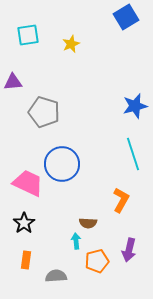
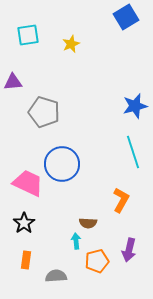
cyan line: moved 2 px up
